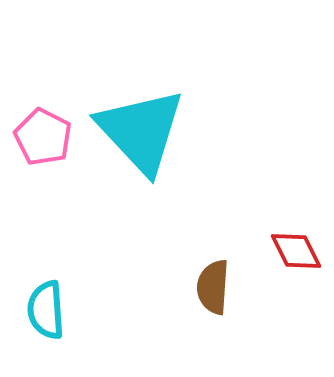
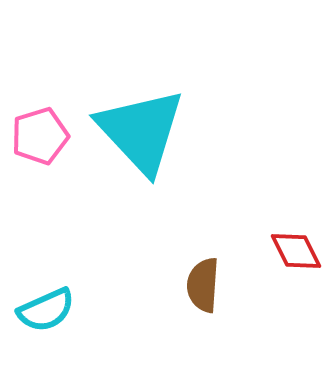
pink pentagon: moved 3 px left, 1 px up; rotated 28 degrees clockwise
brown semicircle: moved 10 px left, 2 px up
cyan semicircle: rotated 110 degrees counterclockwise
